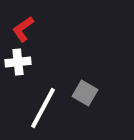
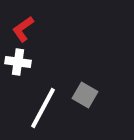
white cross: rotated 15 degrees clockwise
gray square: moved 2 px down
